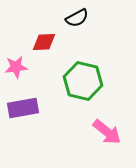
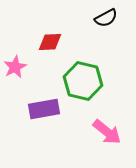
black semicircle: moved 29 px right
red diamond: moved 6 px right
pink star: moved 1 px left; rotated 20 degrees counterclockwise
purple rectangle: moved 21 px right, 1 px down
